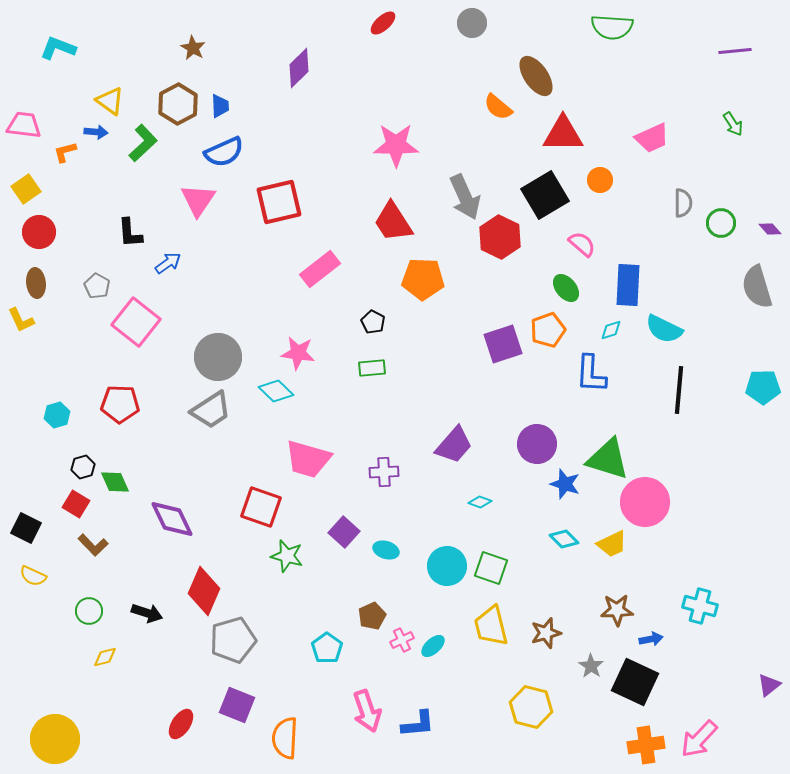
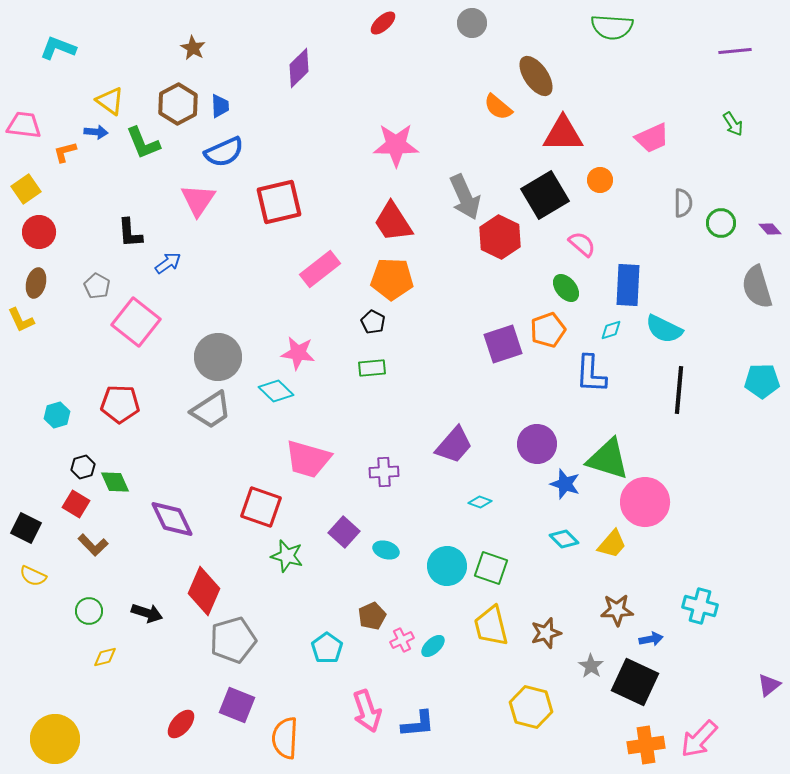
green L-shape at (143, 143): rotated 111 degrees clockwise
orange pentagon at (423, 279): moved 31 px left
brown ellipse at (36, 283): rotated 20 degrees clockwise
cyan pentagon at (763, 387): moved 1 px left, 6 px up
yellow trapezoid at (612, 544): rotated 24 degrees counterclockwise
red ellipse at (181, 724): rotated 8 degrees clockwise
